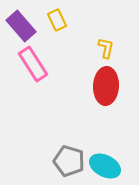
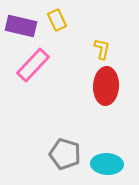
purple rectangle: rotated 36 degrees counterclockwise
yellow L-shape: moved 4 px left, 1 px down
pink rectangle: moved 1 px down; rotated 76 degrees clockwise
gray pentagon: moved 4 px left, 7 px up
cyan ellipse: moved 2 px right, 2 px up; rotated 24 degrees counterclockwise
